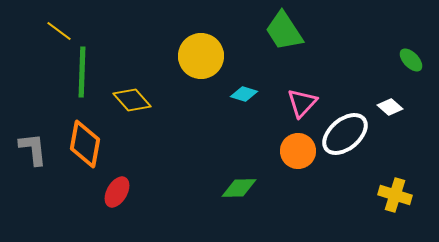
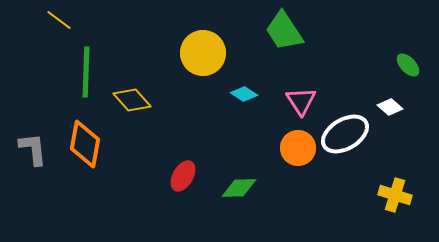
yellow line: moved 11 px up
yellow circle: moved 2 px right, 3 px up
green ellipse: moved 3 px left, 5 px down
green line: moved 4 px right
cyan diamond: rotated 16 degrees clockwise
pink triangle: moved 1 px left, 2 px up; rotated 16 degrees counterclockwise
white ellipse: rotated 9 degrees clockwise
orange circle: moved 3 px up
red ellipse: moved 66 px right, 16 px up
